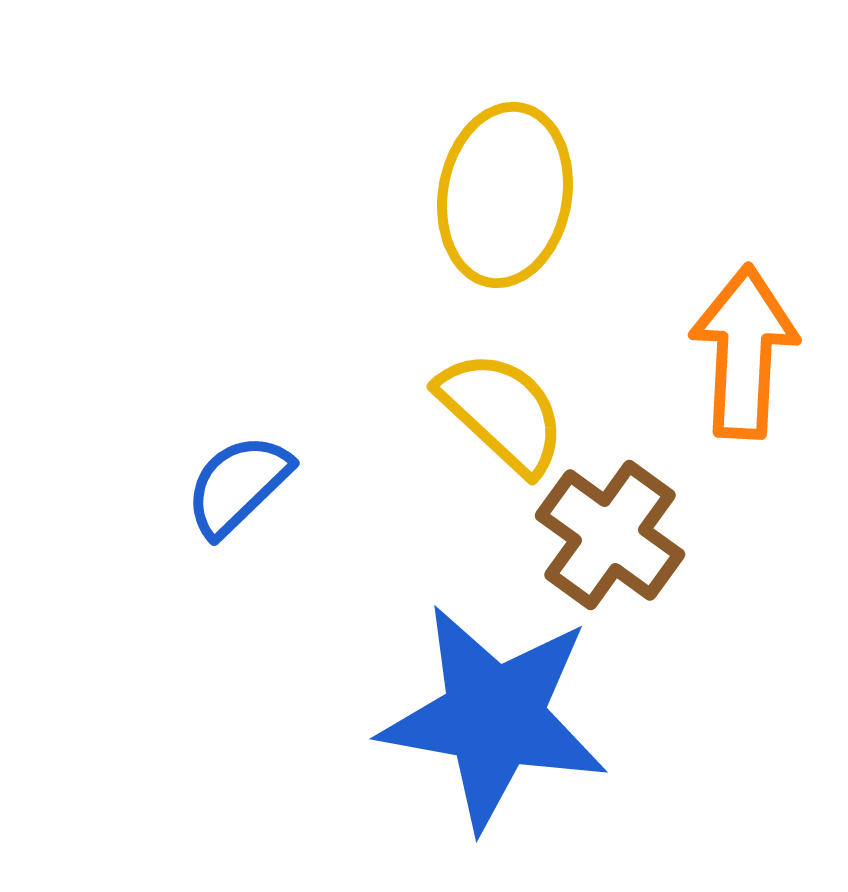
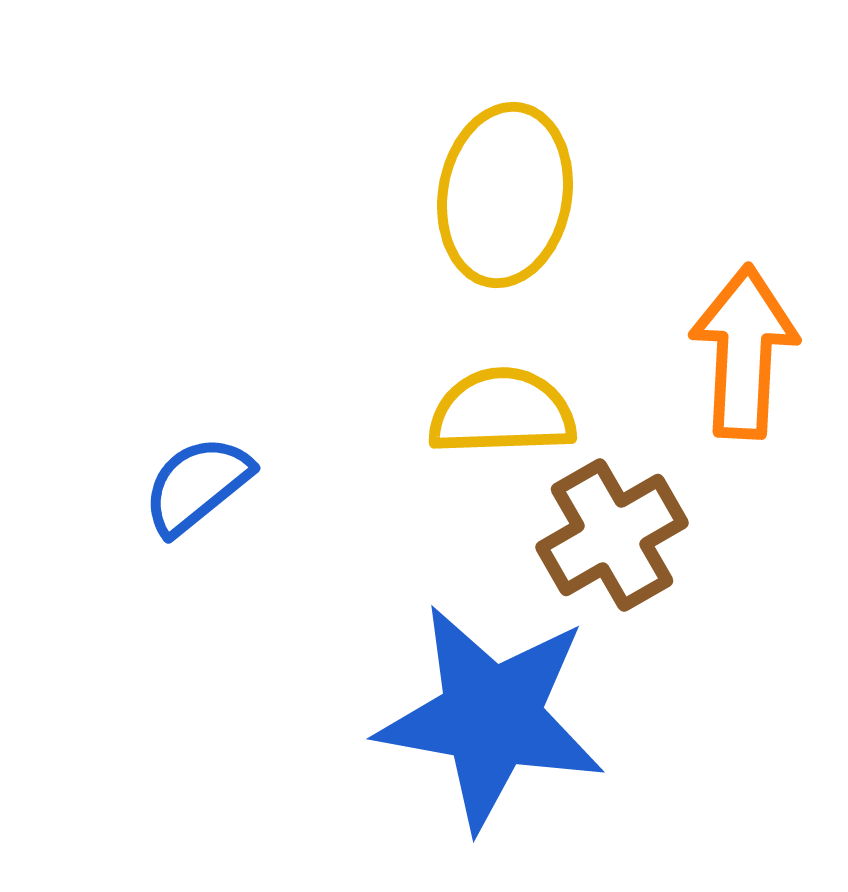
yellow semicircle: rotated 45 degrees counterclockwise
blue semicircle: moved 41 px left; rotated 5 degrees clockwise
brown cross: moved 2 px right; rotated 24 degrees clockwise
blue star: moved 3 px left
